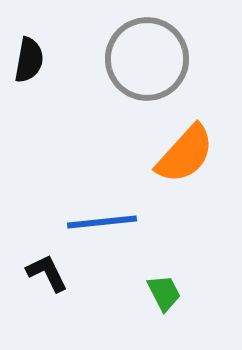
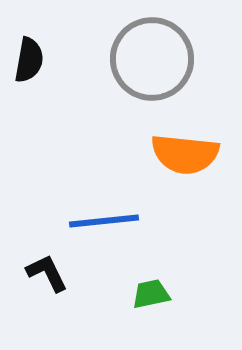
gray circle: moved 5 px right
orange semicircle: rotated 54 degrees clockwise
blue line: moved 2 px right, 1 px up
green trapezoid: moved 13 px left, 1 px down; rotated 75 degrees counterclockwise
